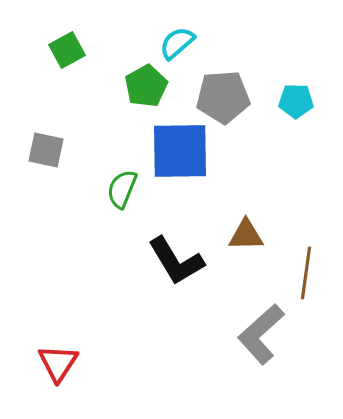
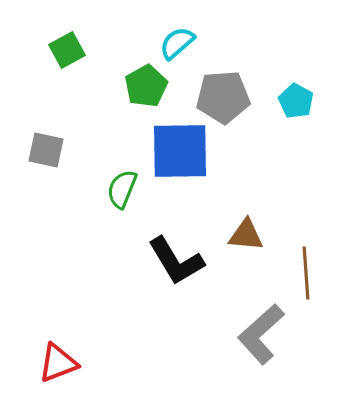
cyan pentagon: rotated 28 degrees clockwise
brown triangle: rotated 6 degrees clockwise
brown line: rotated 12 degrees counterclockwise
red triangle: rotated 36 degrees clockwise
